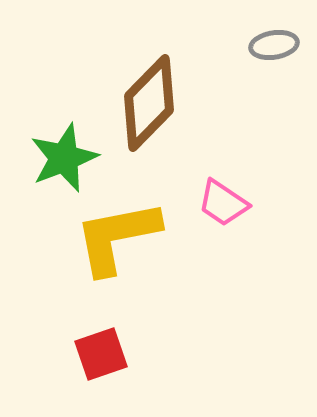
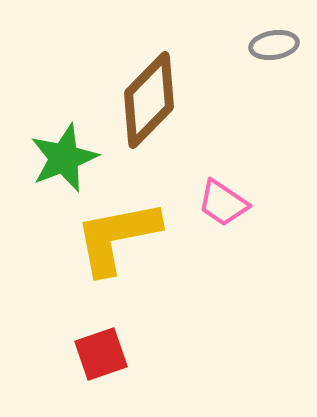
brown diamond: moved 3 px up
